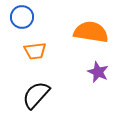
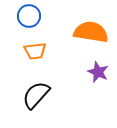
blue circle: moved 7 px right, 1 px up
